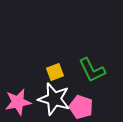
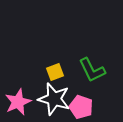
pink star: rotated 12 degrees counterclockwise
